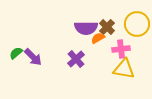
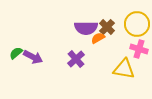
pink cross: moved 18 px right; rotated 24 degrees clockwise
purple arrow: rotated 18 degrees counterclockwise
